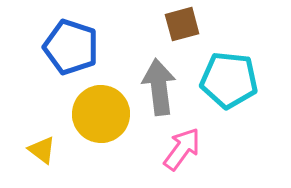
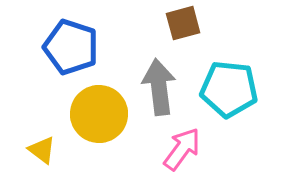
brown square: moved 1 px right, 1 px up
cyan pentagon: moved 9 px down
yellow circle: moved 2 px left
